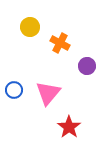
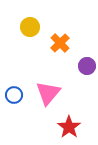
orange cross: rotated 18 degrees clockwise
blue circle: moved 5 px down
